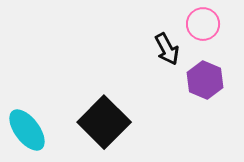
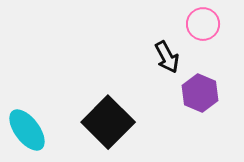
black arrow: moved 8 px down
purple hexagon: moved 5 px left, 13 px down
black square: moved 4 px right
